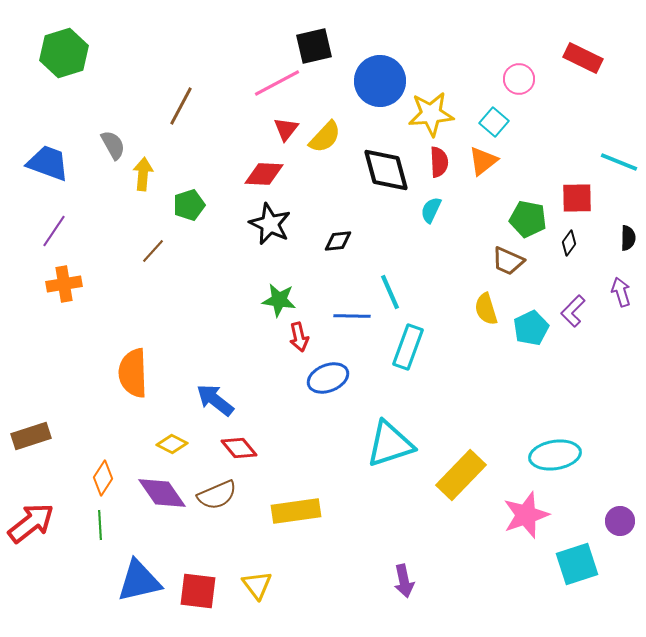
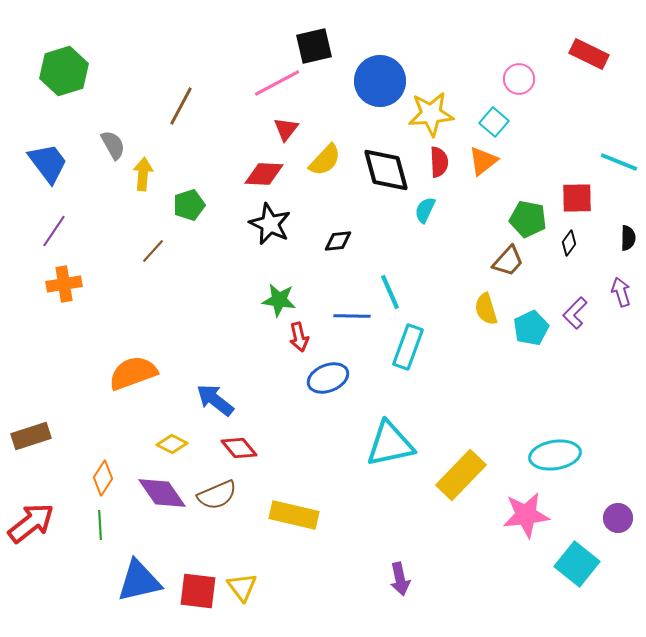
green hexagon at (64, 53): moved 18 px down
red rectangle at (583, 58): moved 6 px right, 4 px up
yellow semicircle at (325, 137): moved 23 px down
blue trapezoid at (48, 163): rotated 33 degrees clockwise
cyan semicircle at (431, 210): moved 6 px left
brown trapezoid at (508, 261): rotated 72 degrees counterclockwise
purple L-shape at (573, 311): moved 2 px right, 2 px down
orange semicircle at (133, 373): rotated 72 degrees clockwise
cyan triangle at (390, 444): rotated 6 degrees clockwise
yellow rectangle at (296, 511): moved 2 px left, 4 px down; rotated 21 degrees clockwise
pink star at (526, 515): rotated 12 degrees clockwise
purple circle at (620, 521): moved 2 px left, 3 px up
cyan square at (577, 564): rotated 33 degrees counterclockwise
purple arrow at (404, 581): moved 4 px left, 2 px up
yellow triangle at (257, 585): moved 15 px left, 2 px down
